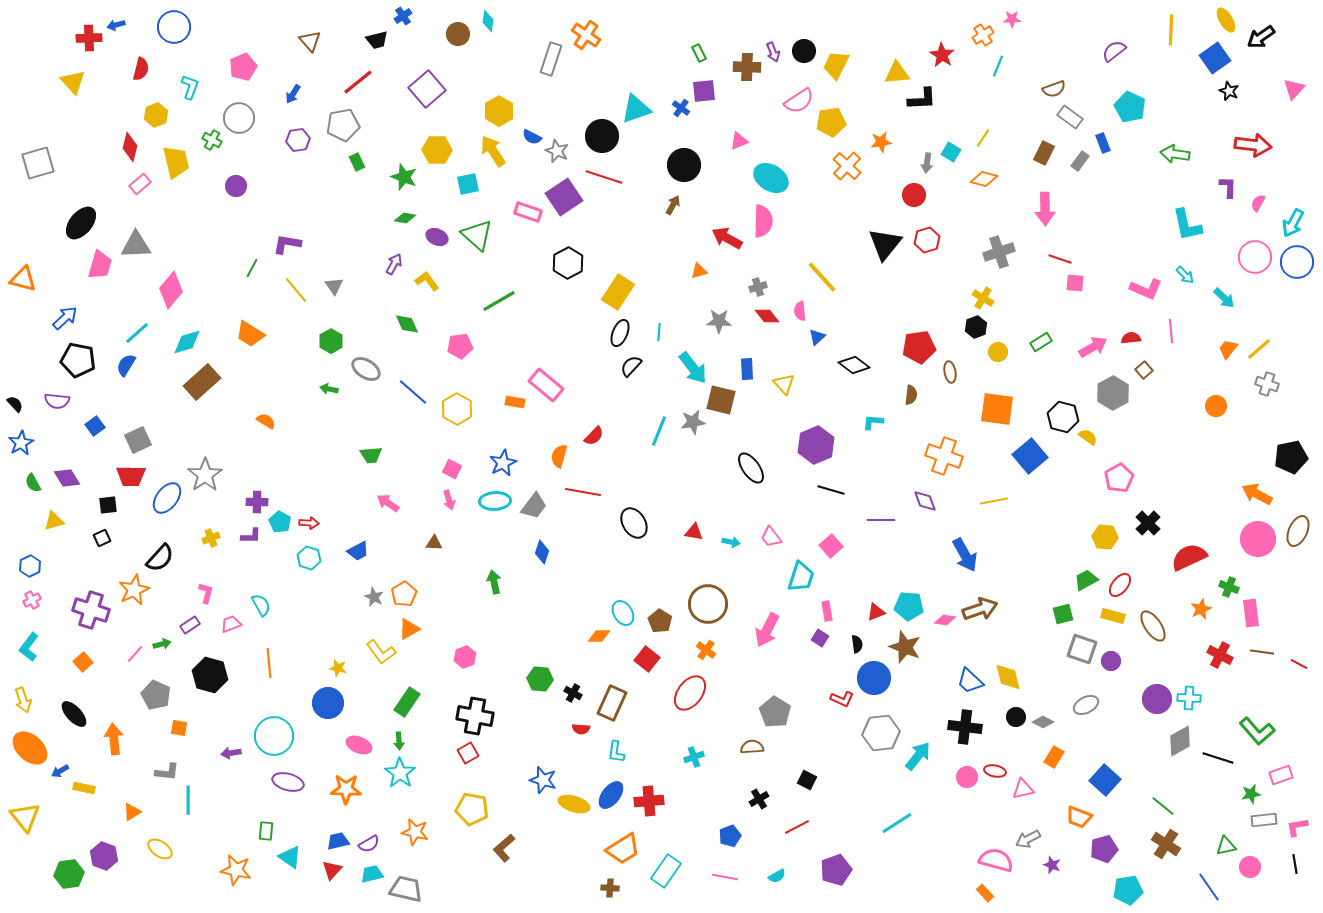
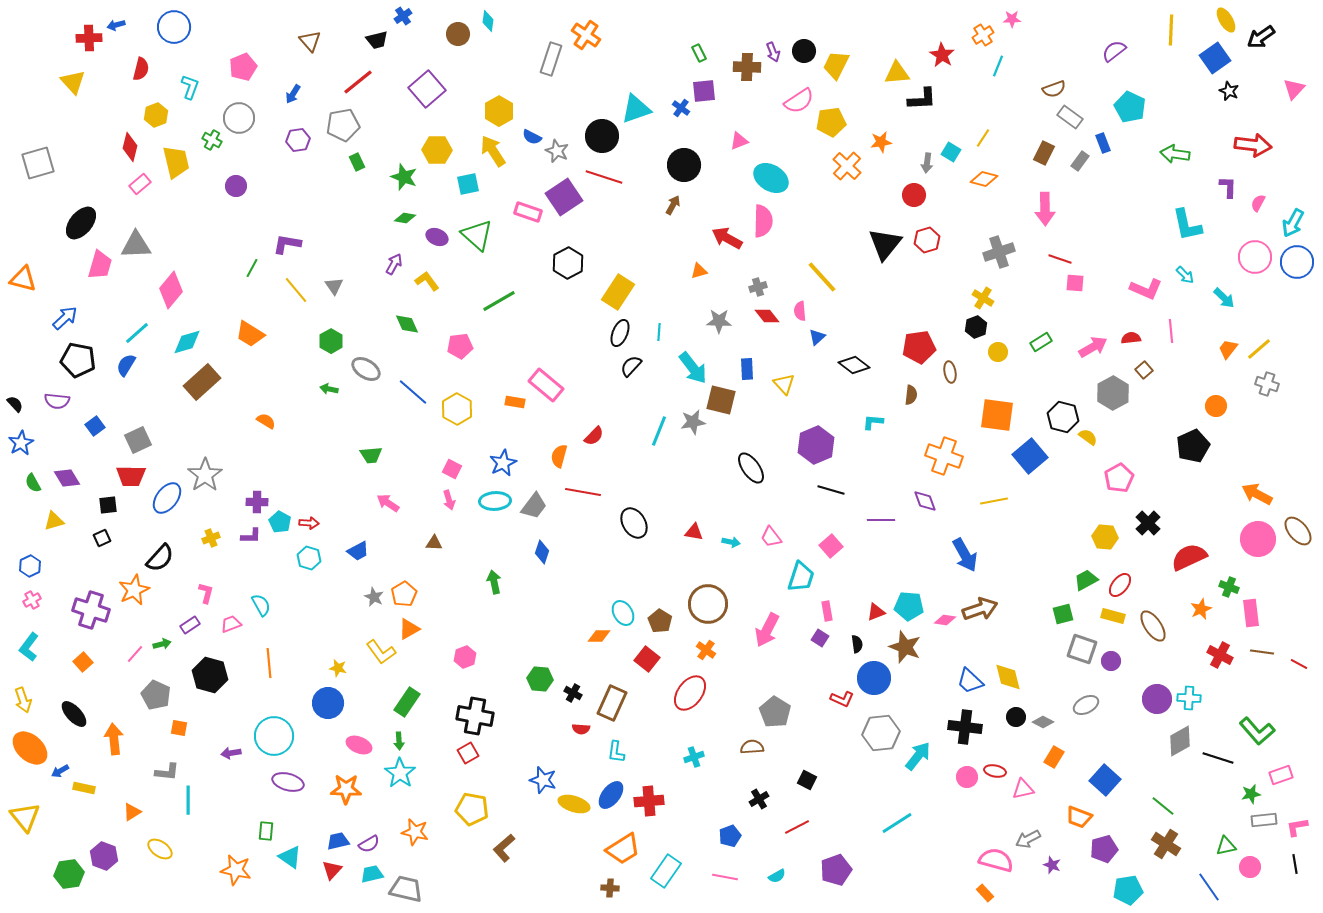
orange square at (997, 409): moved 6 px down
black pentagon at (1291, 457): moved 98 px left, 11 px up; rotated 12 degrees counterclockwise
brown ellipse at (1298, 531): rotated 64 degrees counterclockwise
